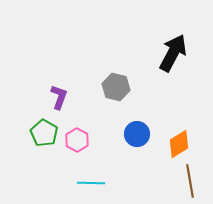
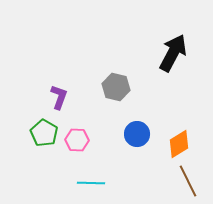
pink hexagon: rotated 25 degrees counterclockwise
brown line: moved 2 px left; rotated 16 degrees counterclockwise
